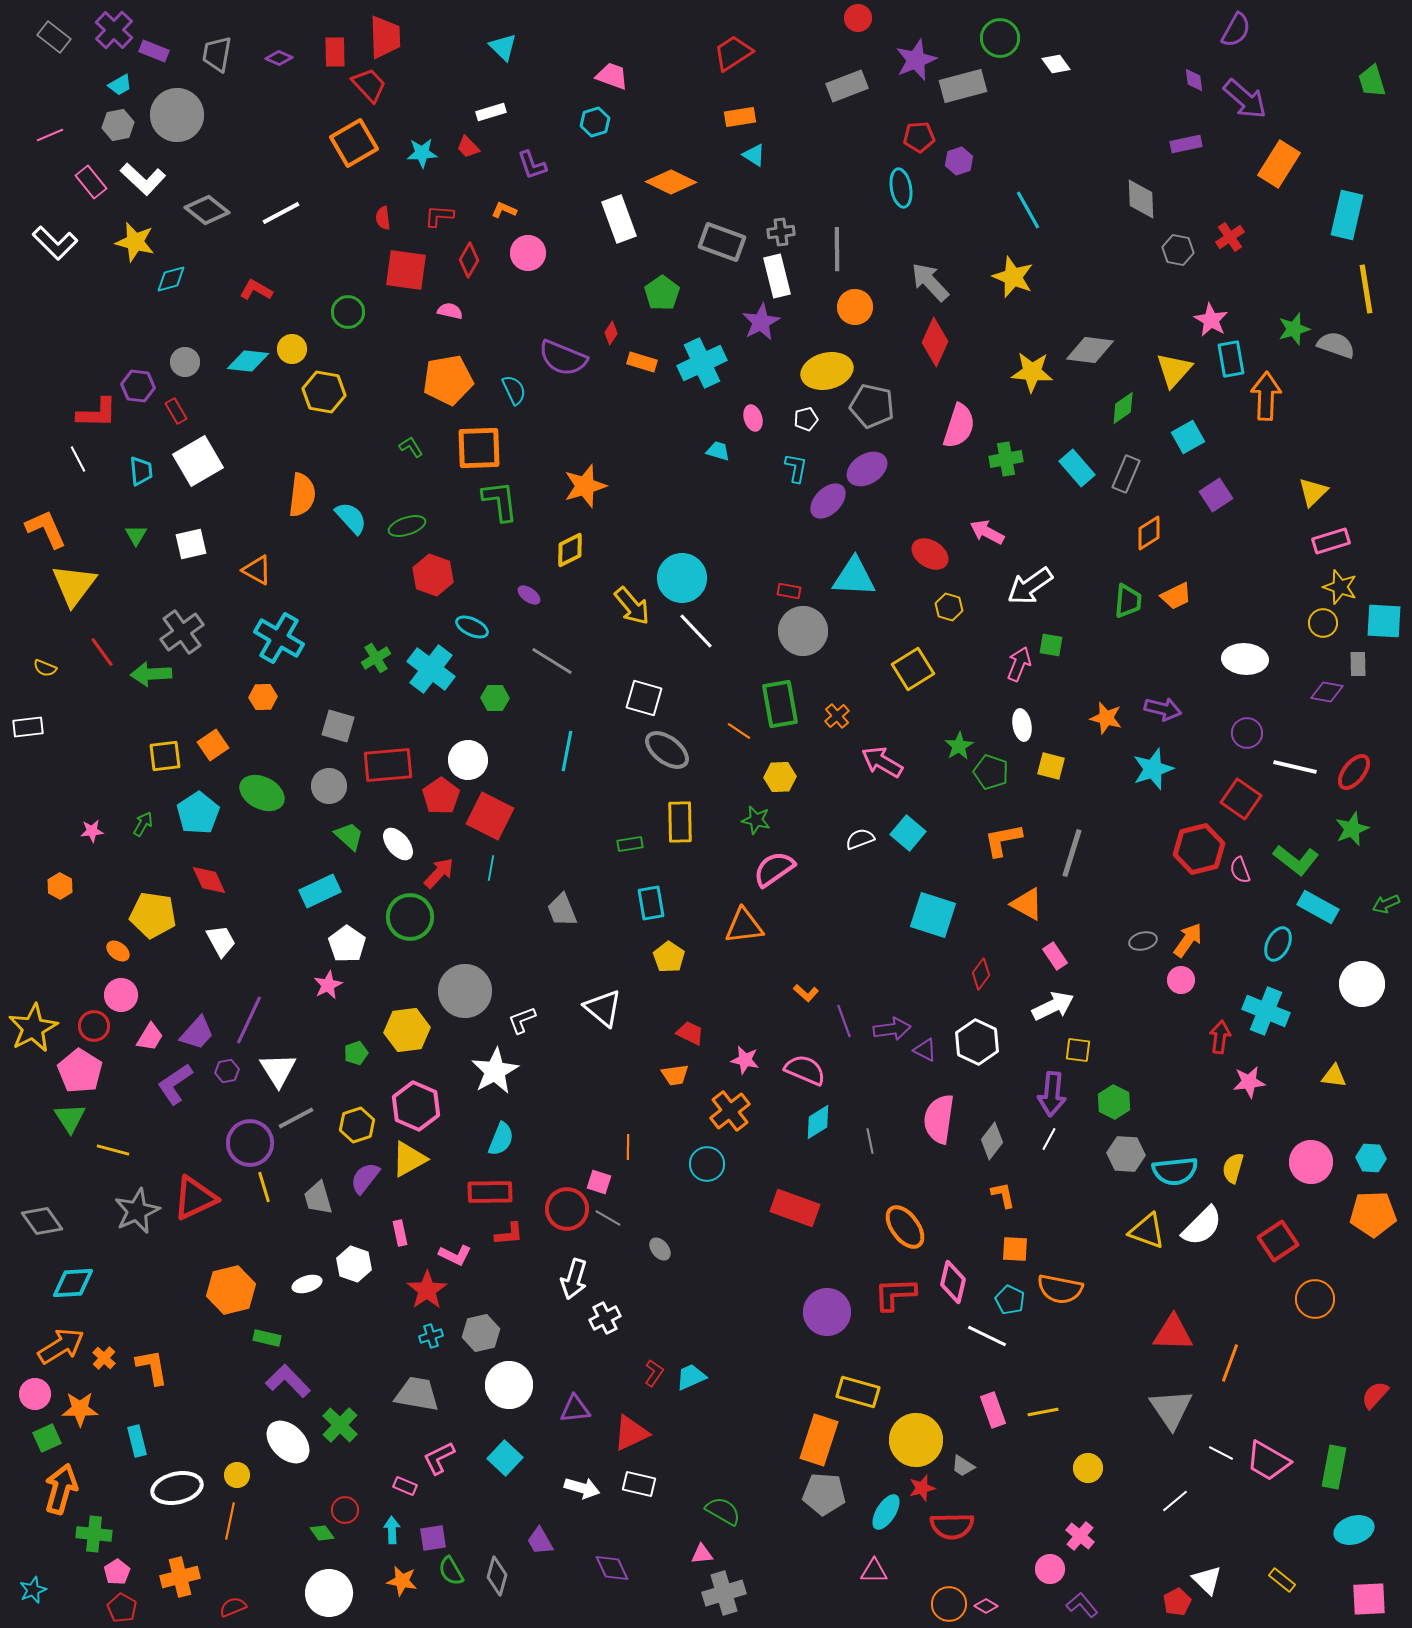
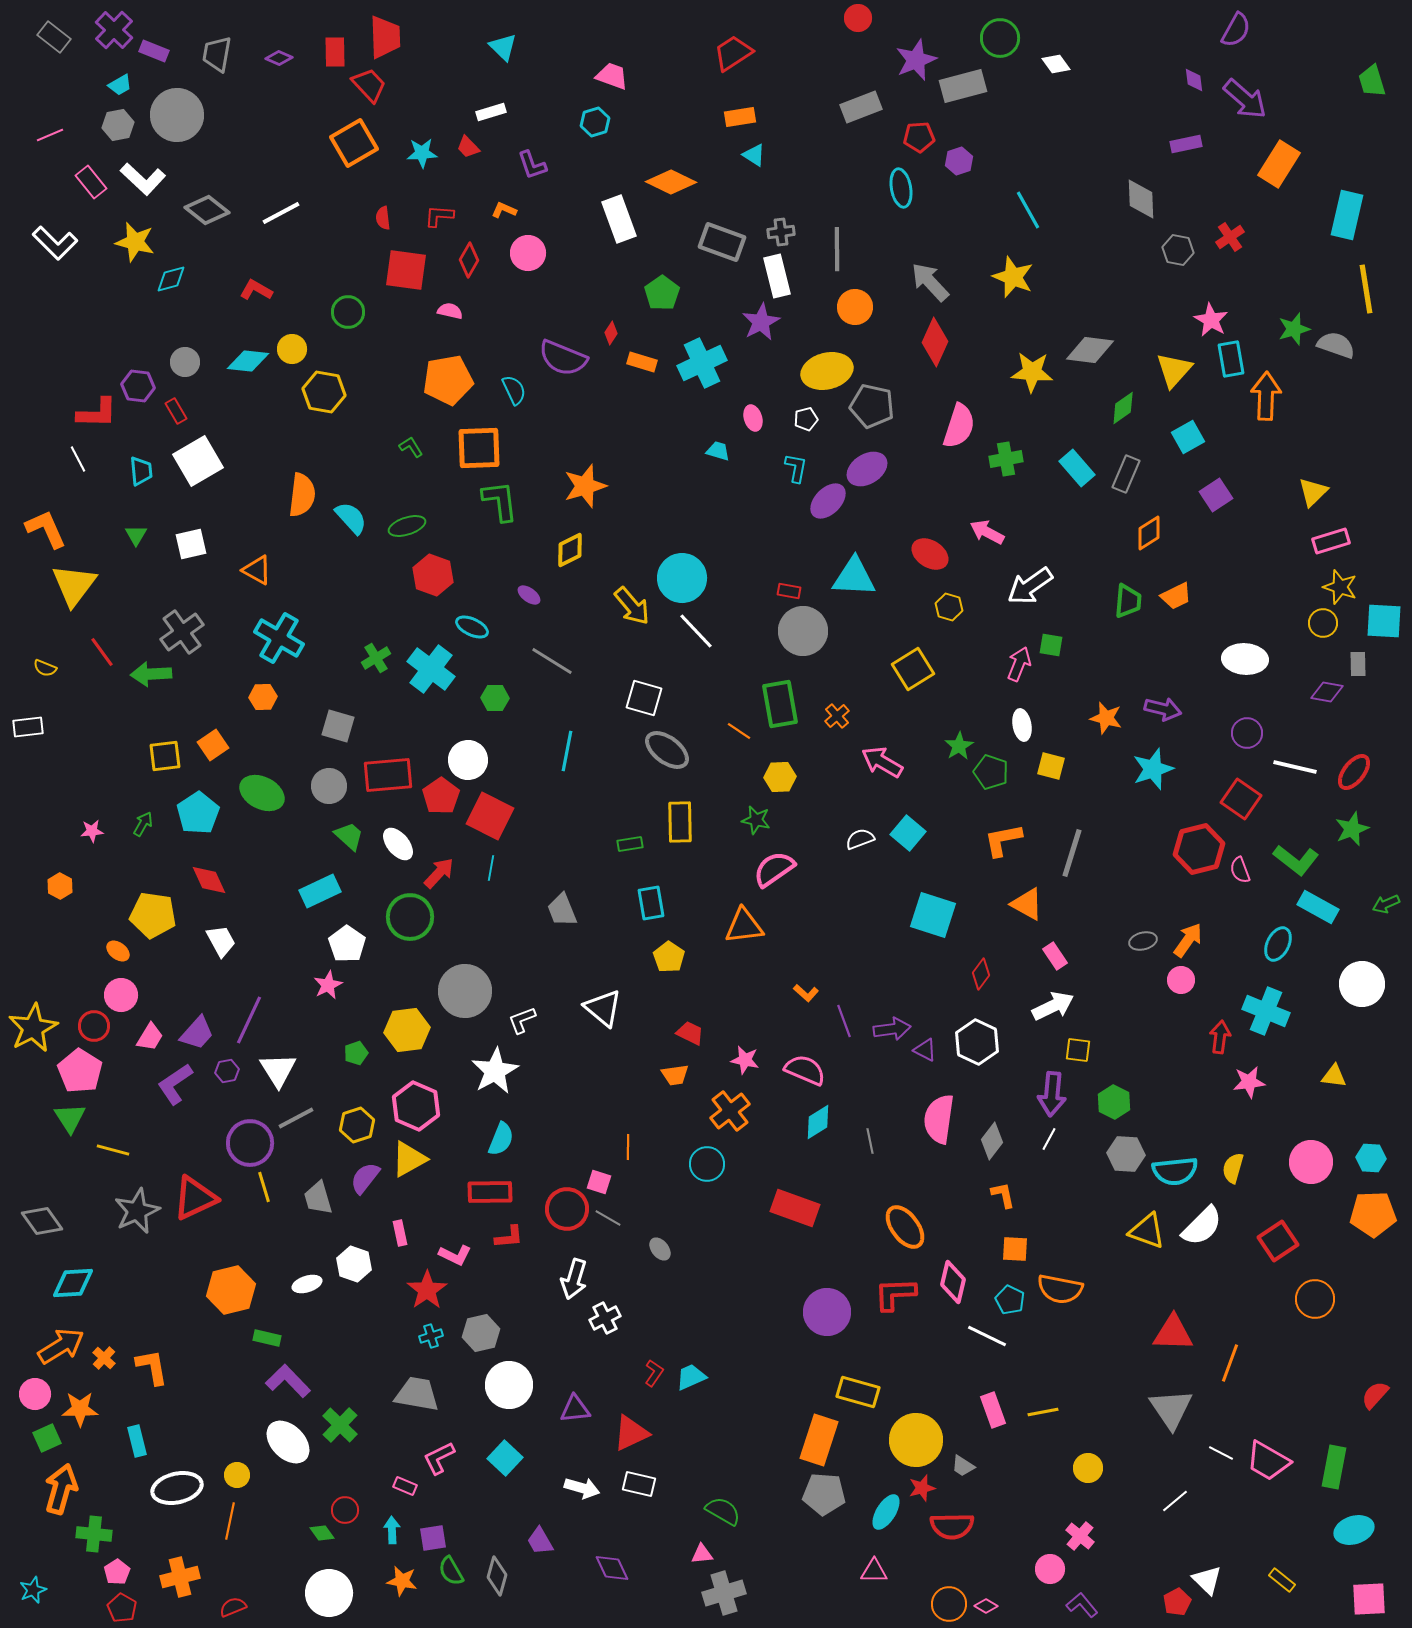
gray rectangle at (847, 86): moved 14 px right, 21 px down
red rectangle at (388, 765): moved 10 px down
red L-shape at (509, 1234): moved 3 px down
